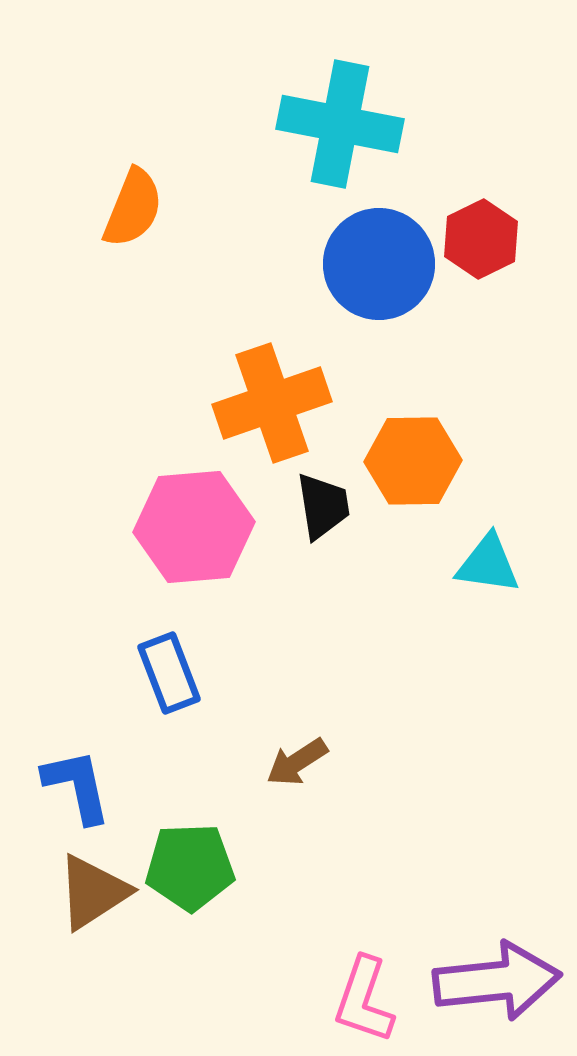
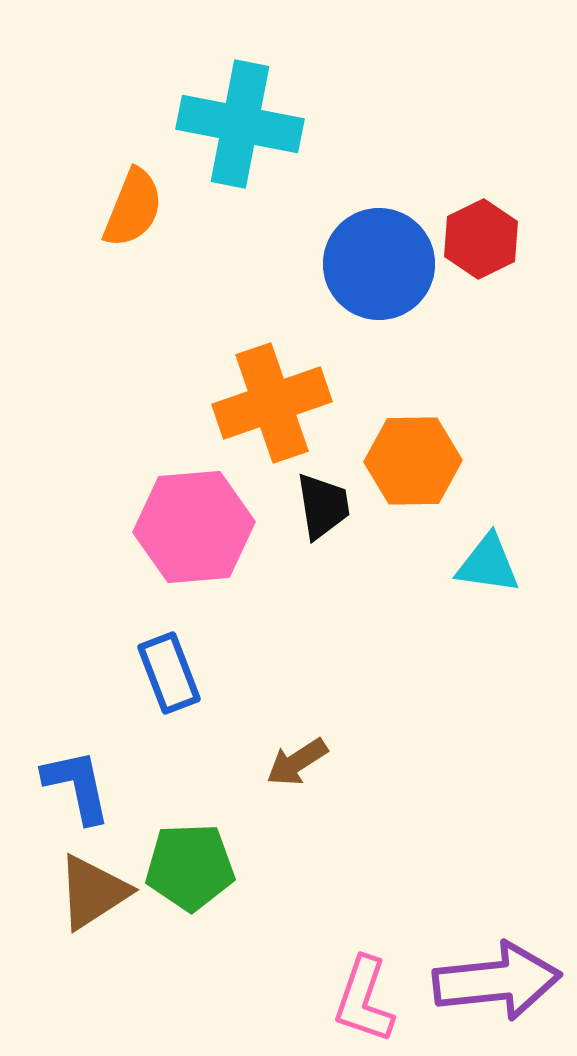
cyan cross: moved 100 px left
